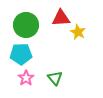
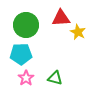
green triangle: rotated 35 degrees counterclockwise
